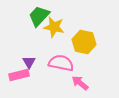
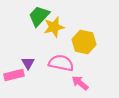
yellow star: rotated 25 degrees counterclockwise
purple triangle: moved 1 px left, 1 px down
pink rectangle: moved 5 px left
